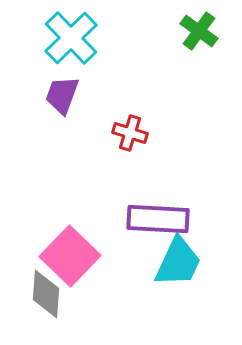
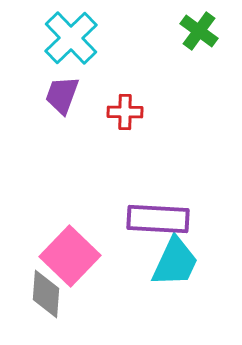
red cross: moved 5 px left, 21 px up; rotated 16 degrees counterclockwise
cyan trapezoid: moved 3 px left
